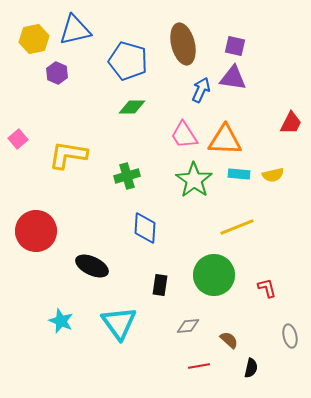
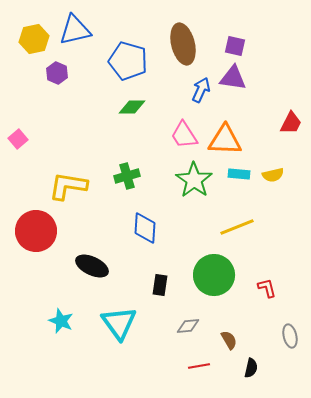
yellow L-shape: moved 31 px down
brown semicircle: rotated 18 degrees clockwise
